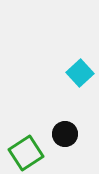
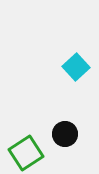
cyan square: moved 4 px left, 6 px up
